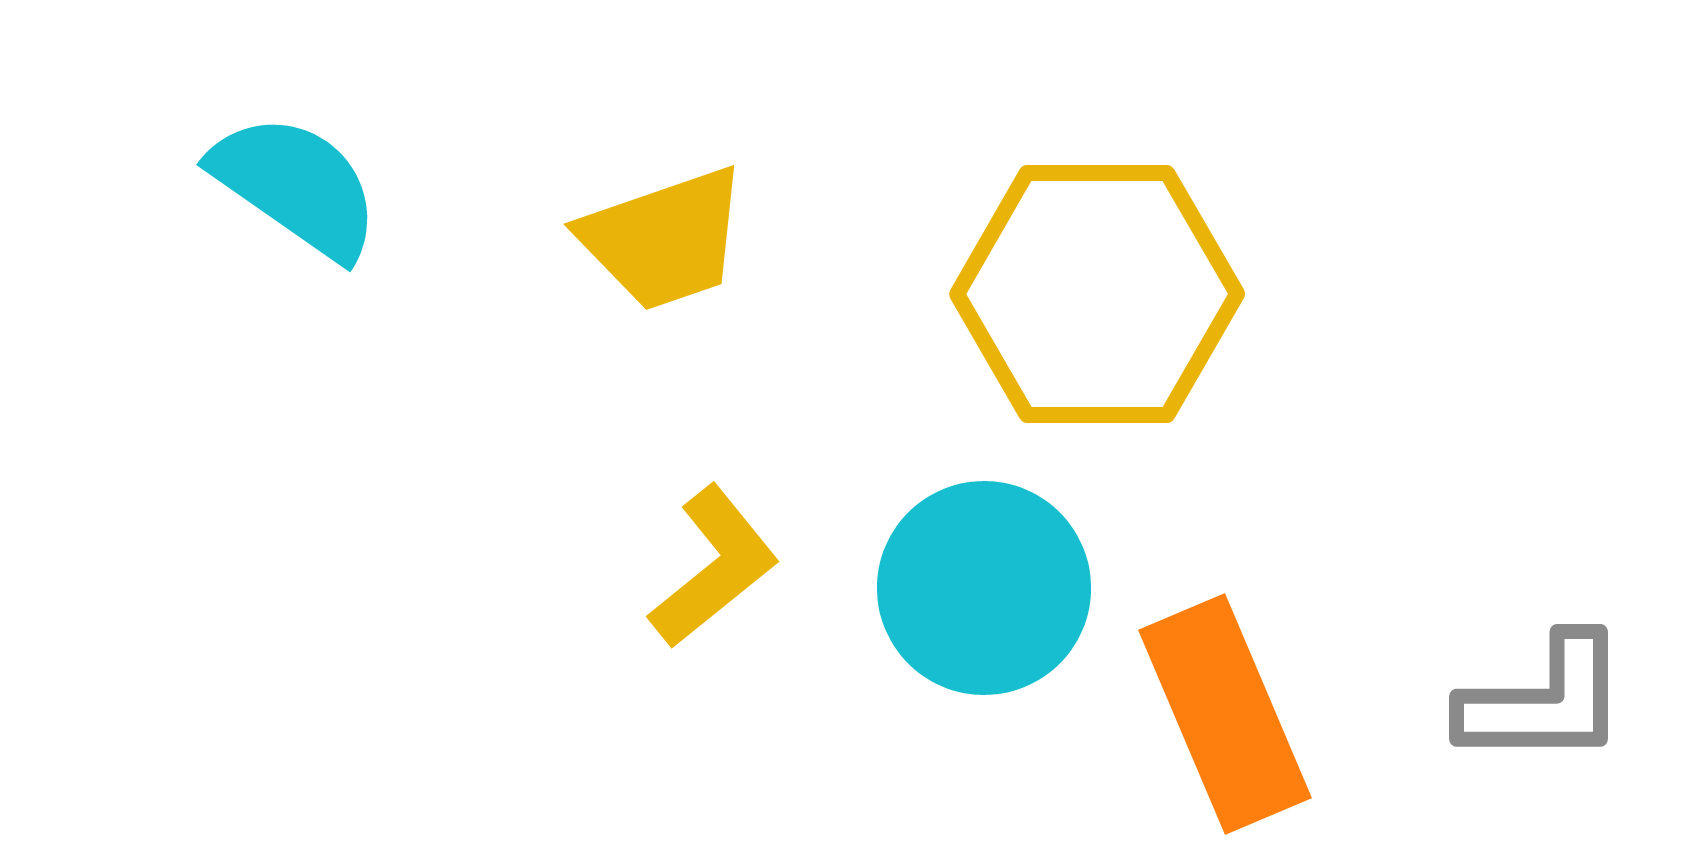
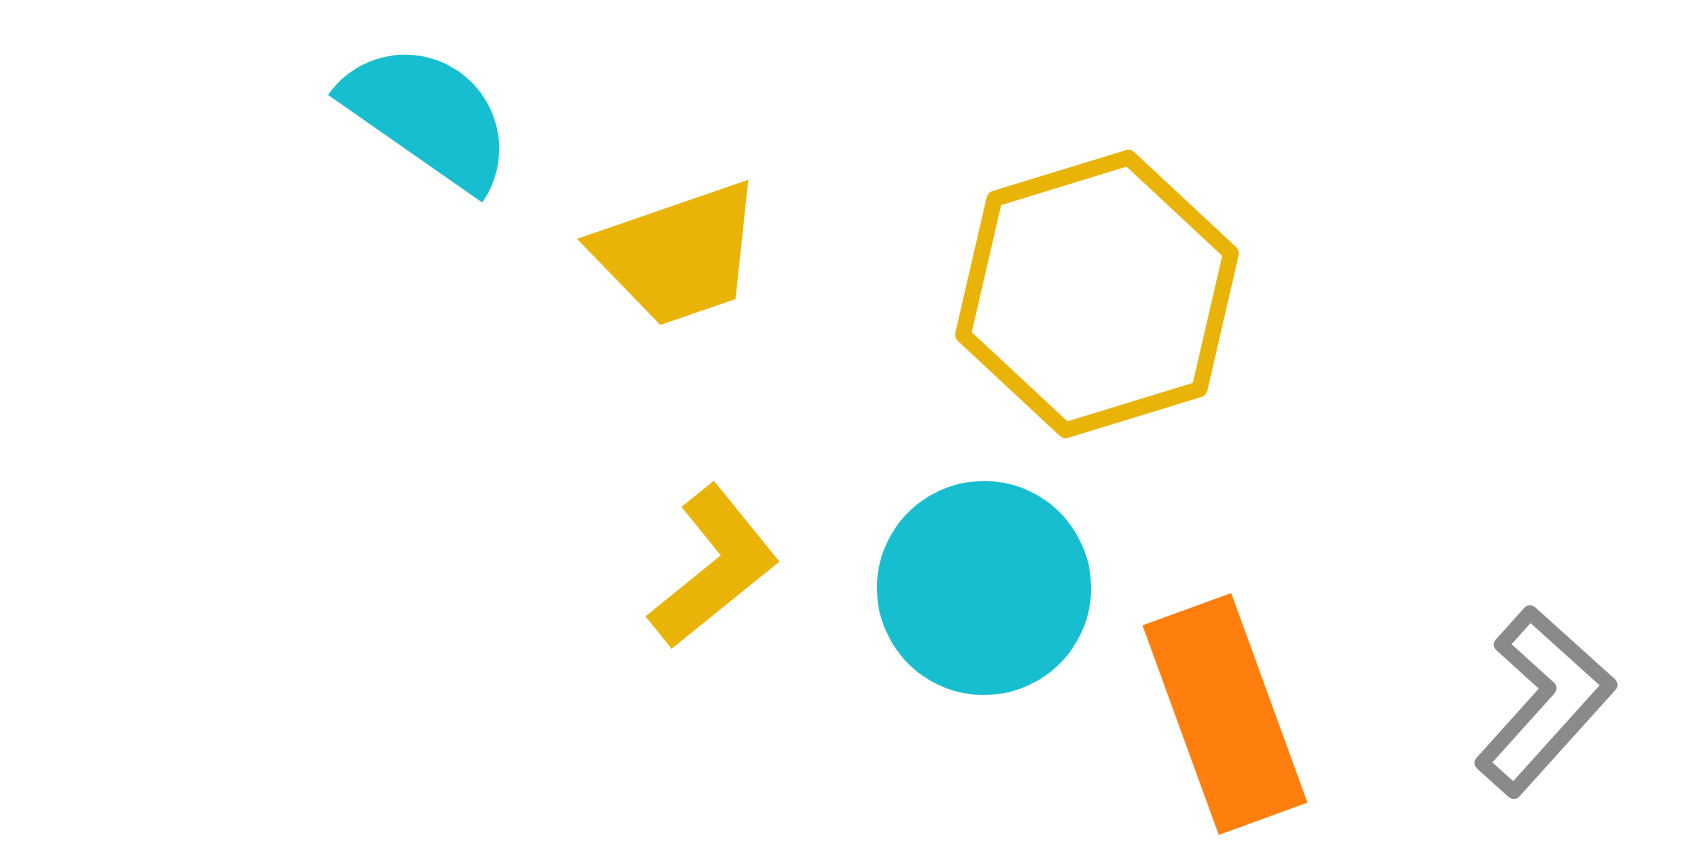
cyan semicircle: moved 132 px right, 70 px up
yellow trapezoid: moved 14 px right, 15 px down
yellow hexagon: rotated 17 degrees counterclockwise
gray L-shape: rotated 48 degrees counterclockwise
orange rectangle: rotated 3 degrees clockwise
